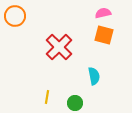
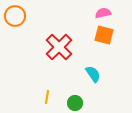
cyan semicircle: moved 1 px left, 2 px up; rotated 24 degrees counterclockwise
